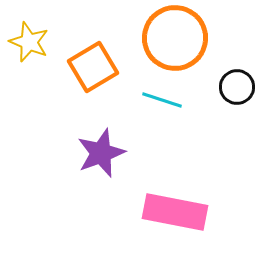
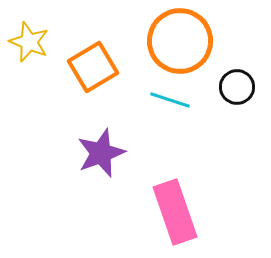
orange circle: moved 5 px right, 3 px down
cyan line: moved 8 px right
pink rectangle: rotated 60 degrees clockwise
